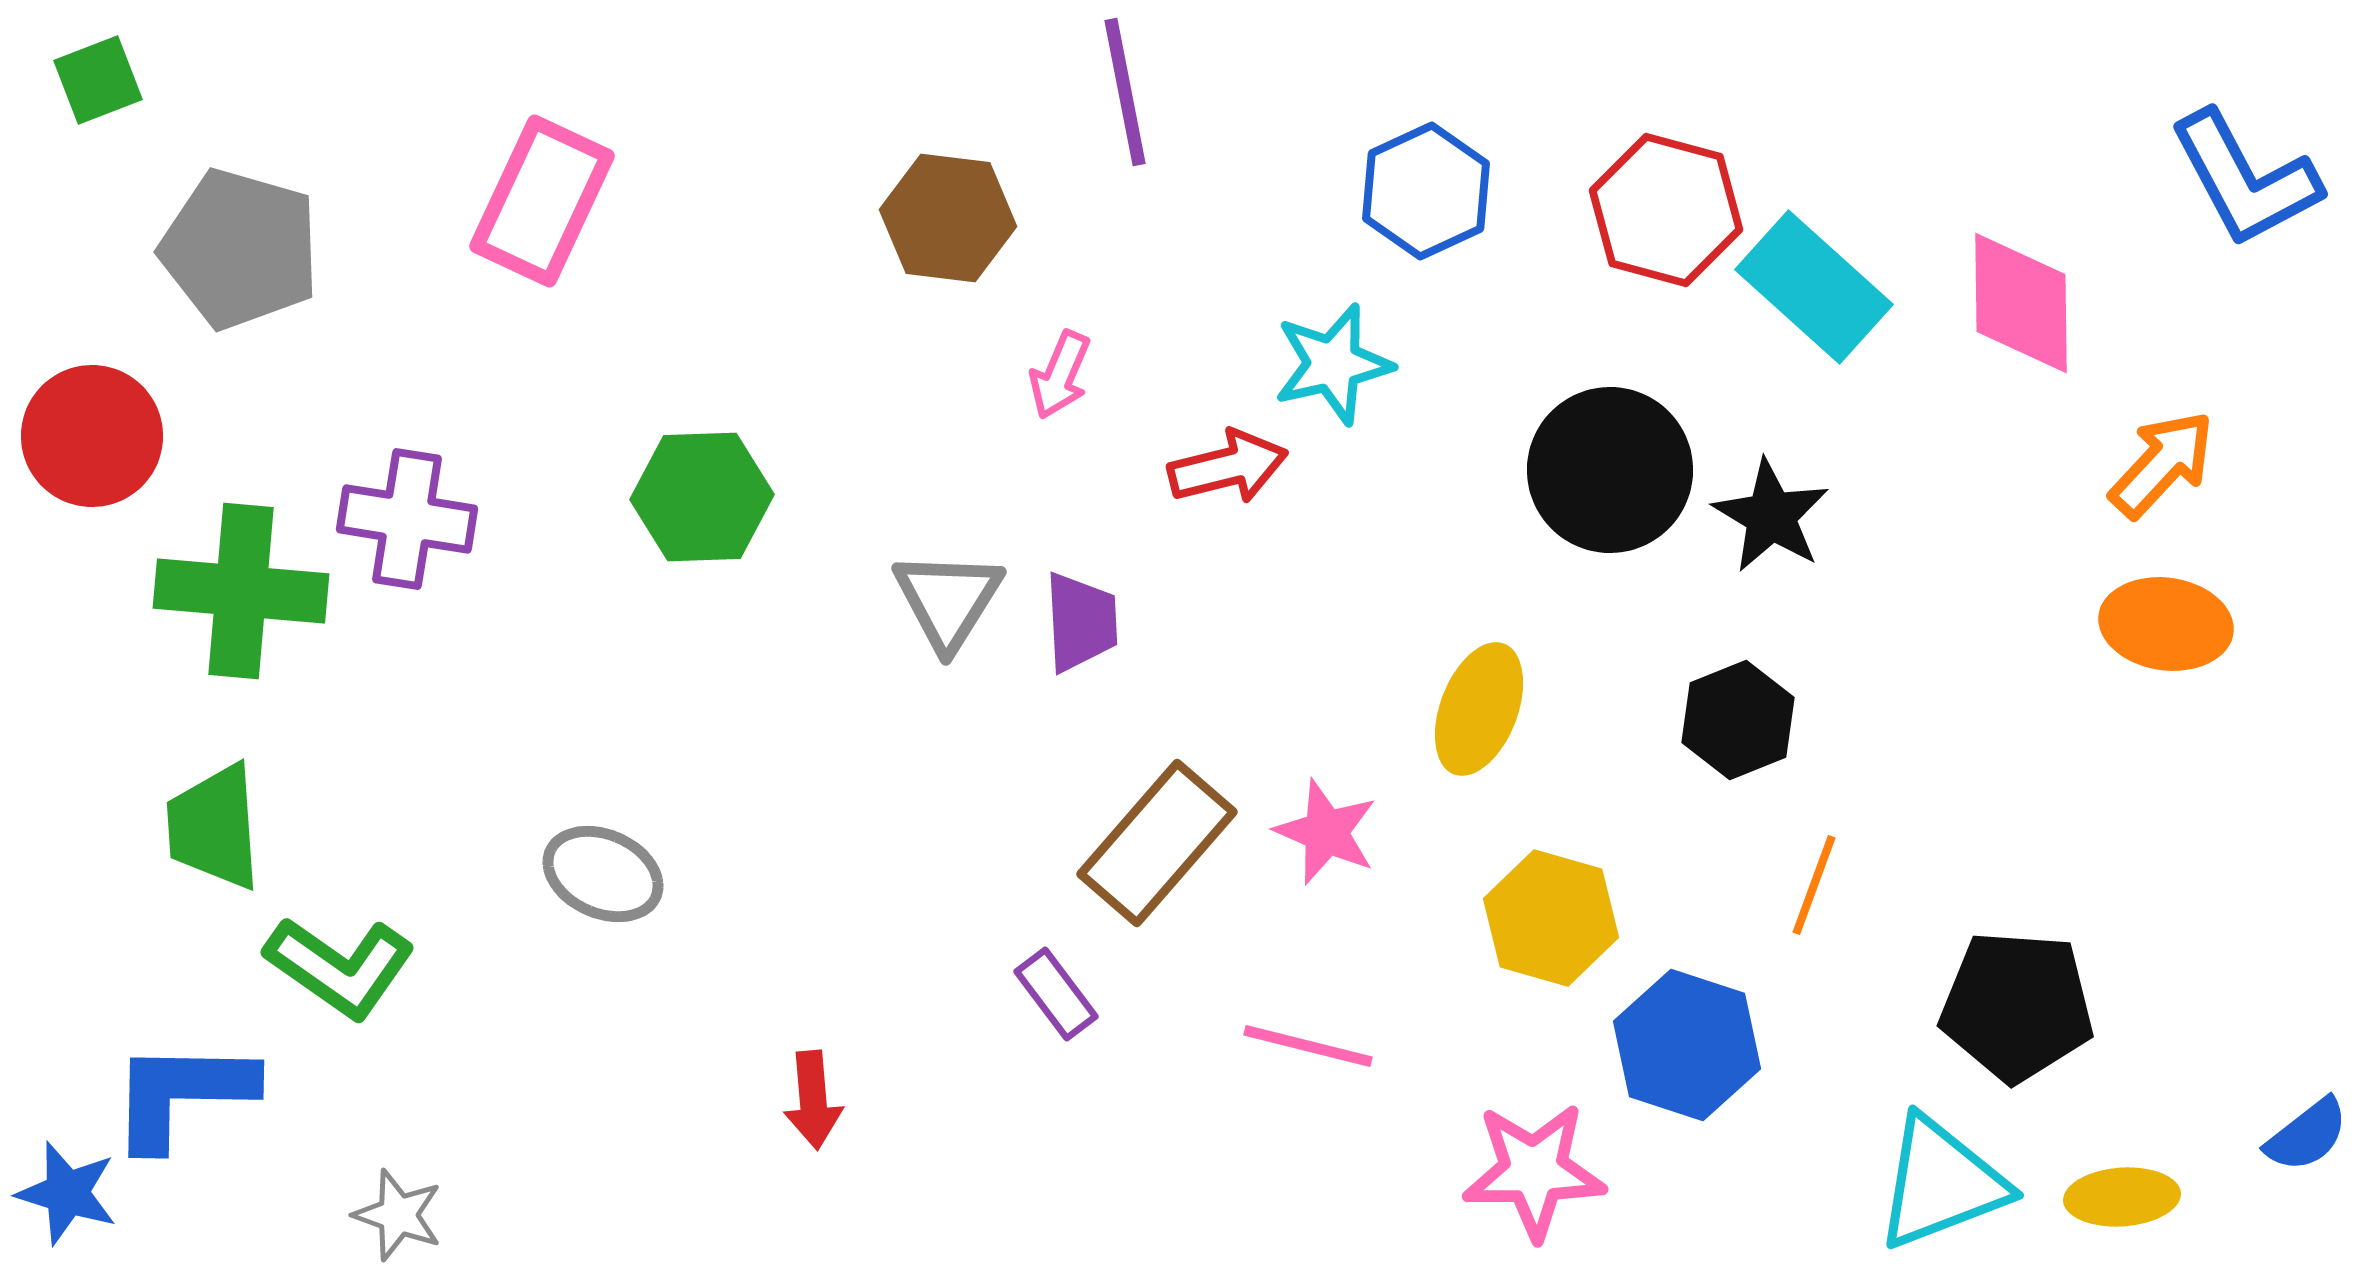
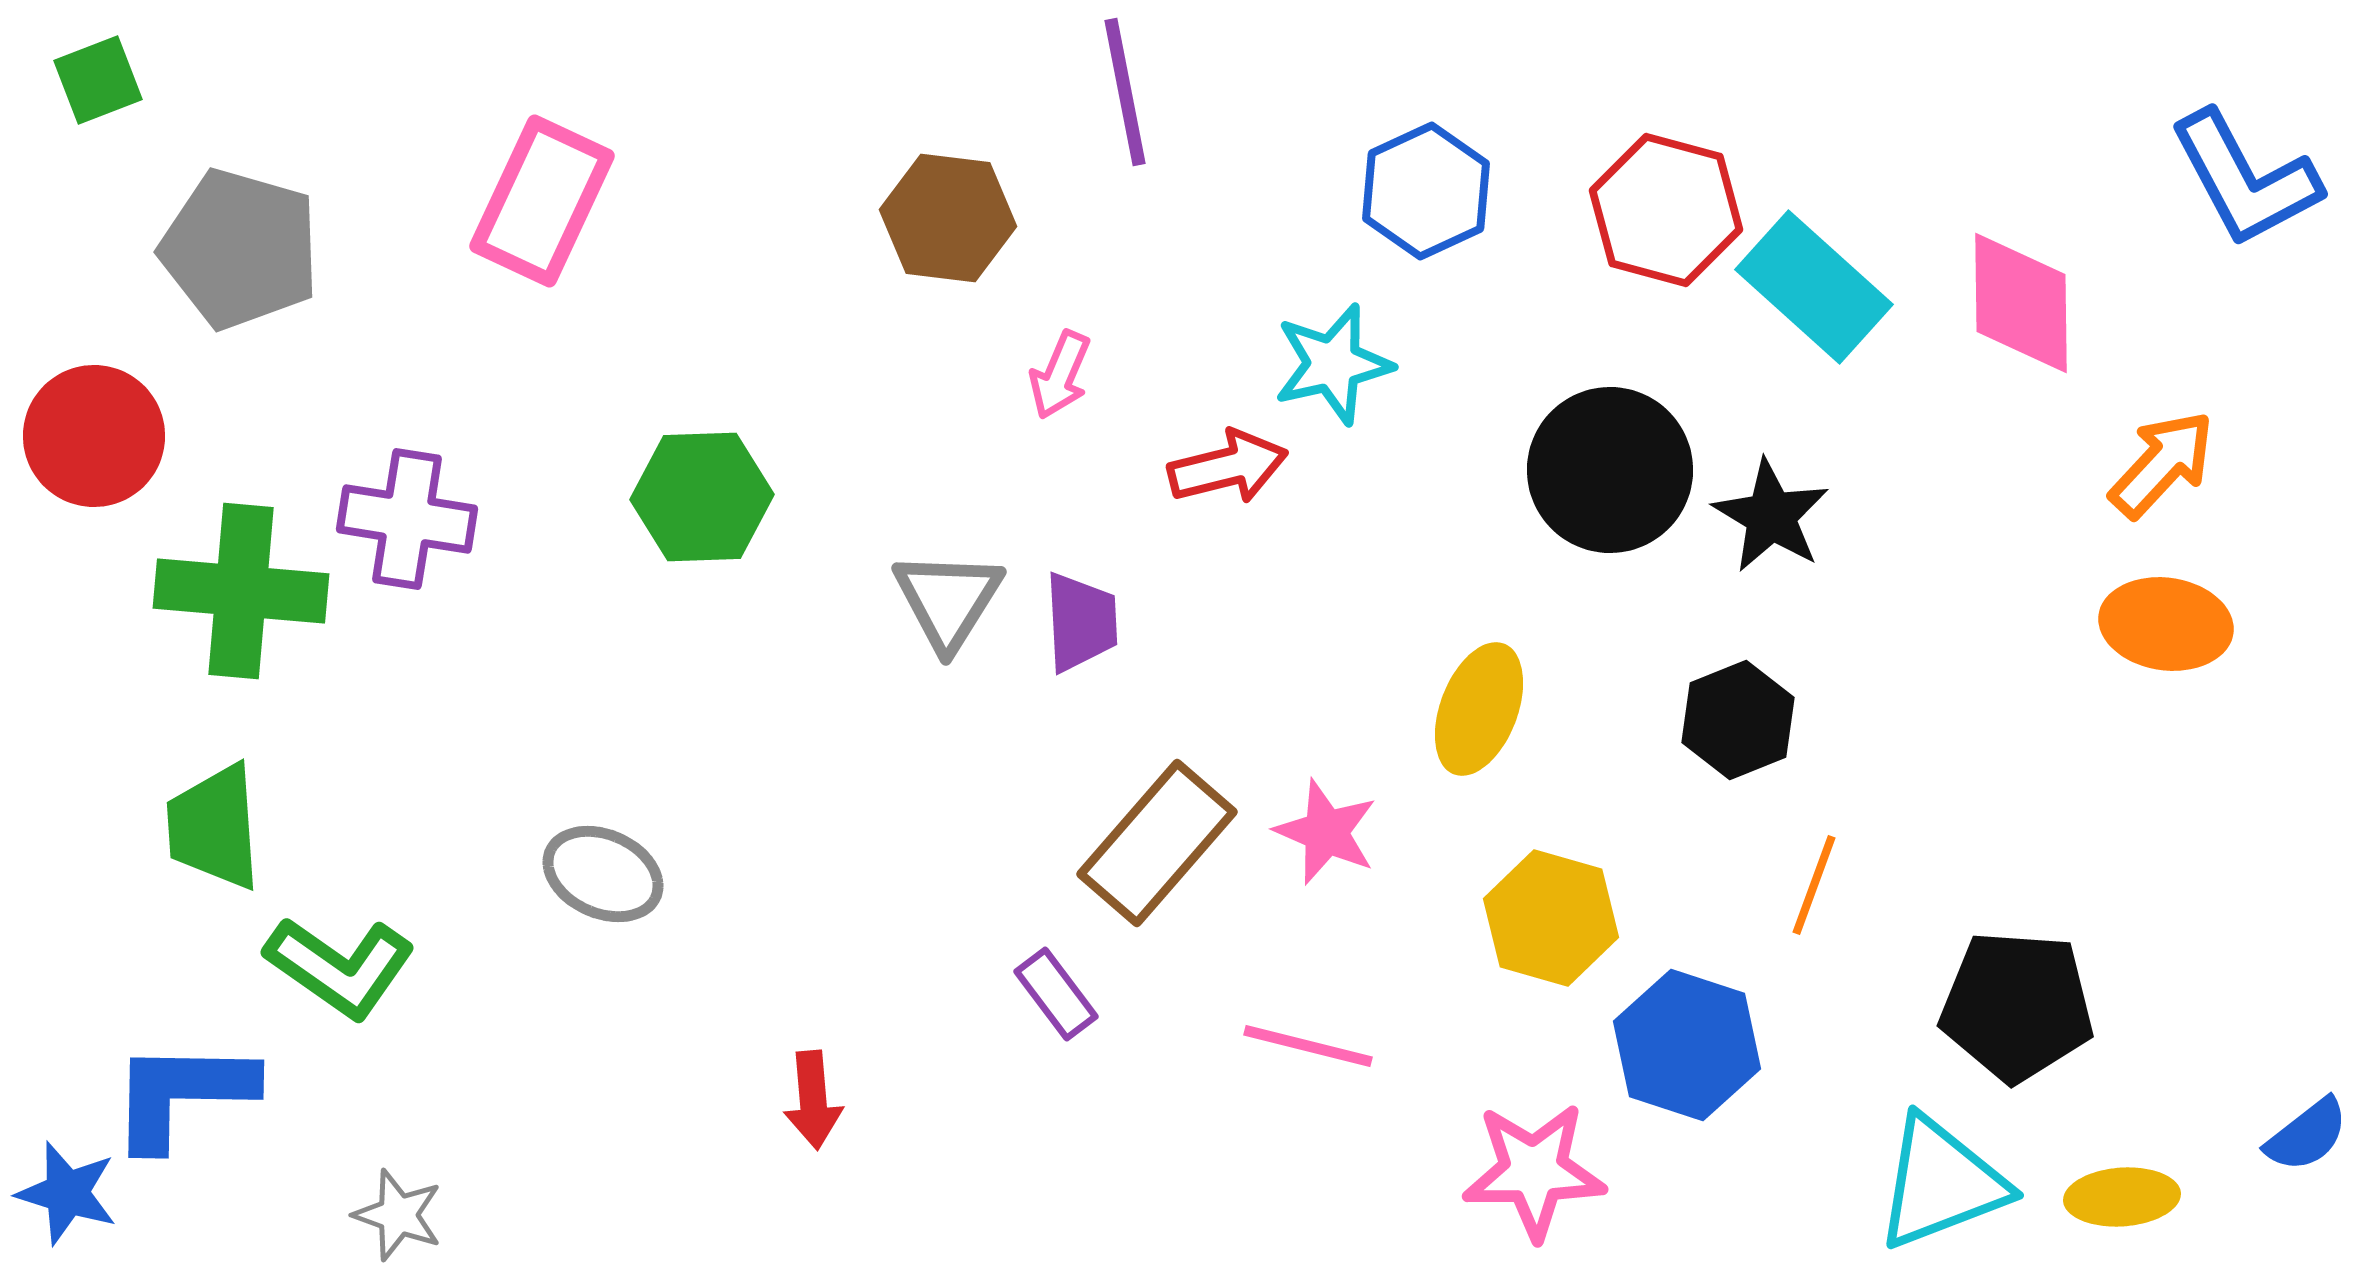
red circle at (92, 436): moved 2 px right
